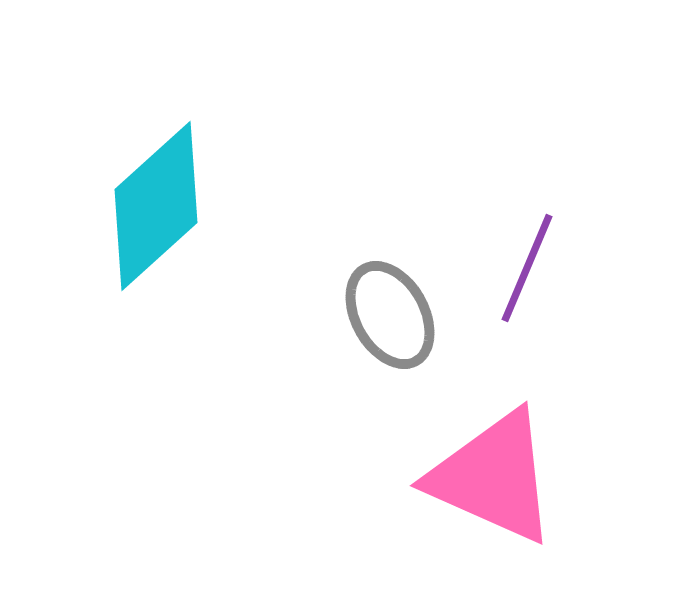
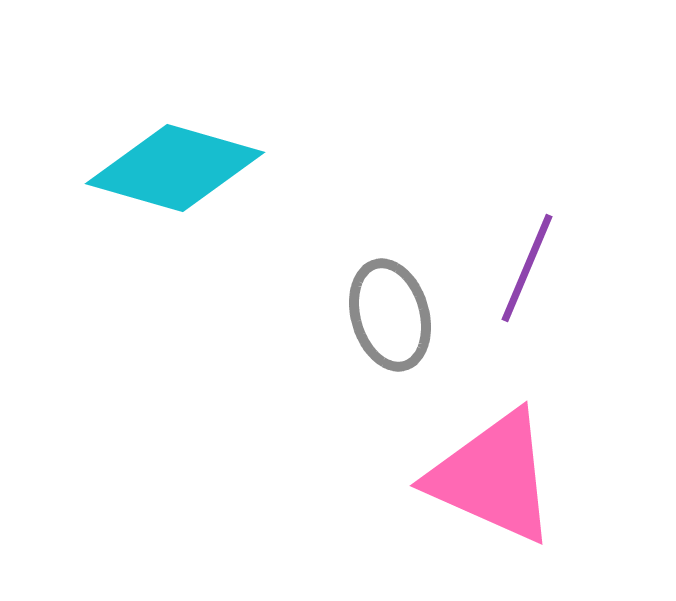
cyan diamond: moved 19 px right, 38 px up; rotated 58 degrees clockwise
gray ellipse: rotated 13 degrees clockwise
